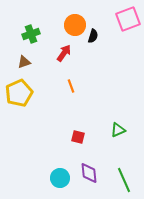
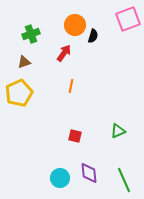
orange line: rotated 32 degrees clockwise
green triangle: moved 1 px down
red square: moved 3 px left, 1 px up
